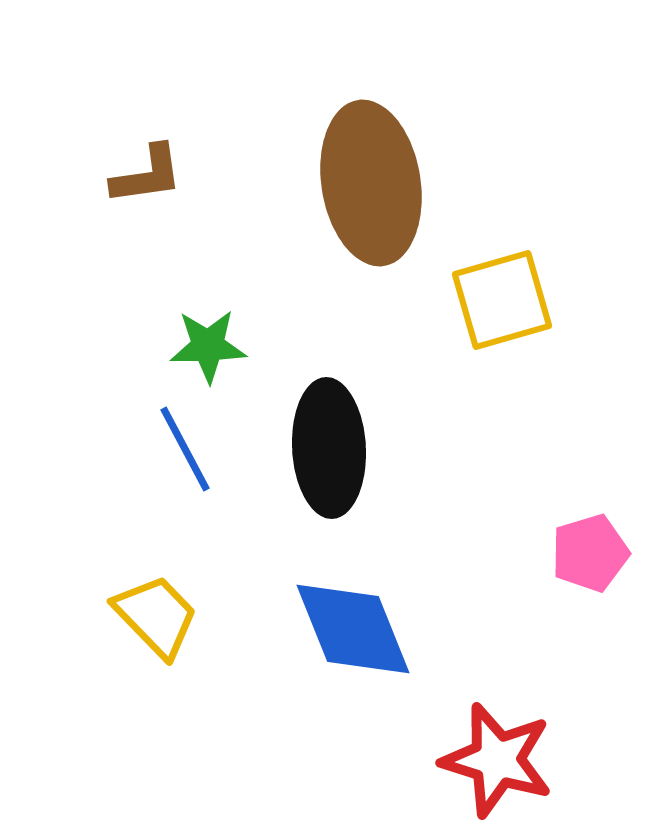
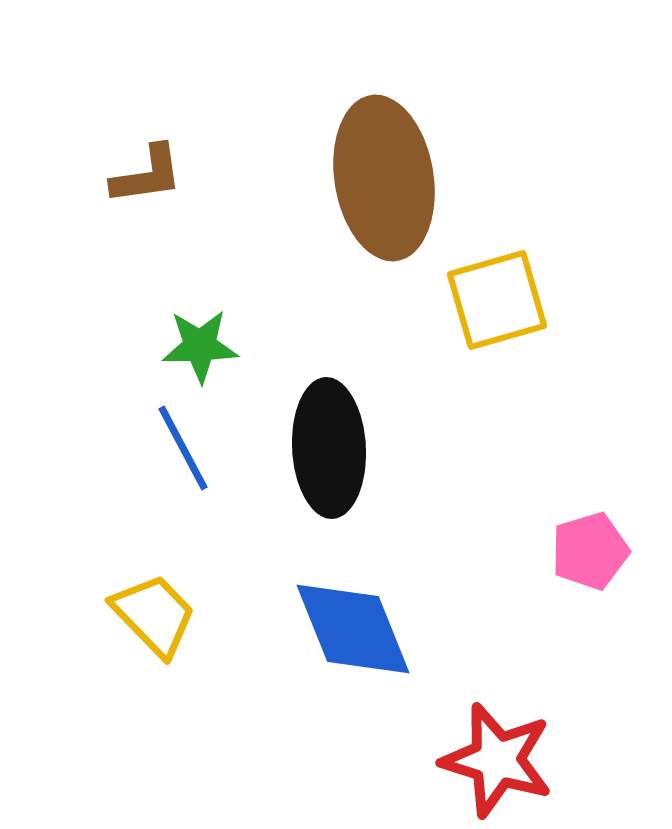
brown ellipse: moved 13 px right, 5 px up
yellow square: moved 5 px left
green star: moved 8 px left
blue line: moved 2 px left, 1 px up
pink pentagon: moved 2 px up
yellow trapezoid: moved 2 px left, 1 px up
